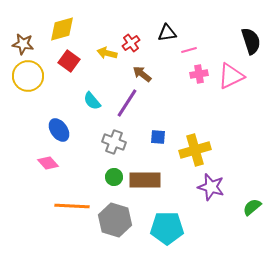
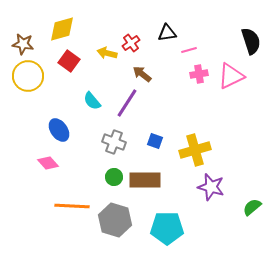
blue square: moved 3 px left, 4 px down; rotated 14 degrees clockwise
